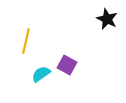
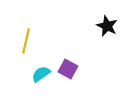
black star: moved 7 px down
purple square: moved 1 px right, 4 px down
